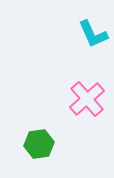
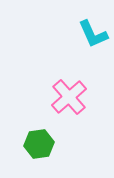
pink cross: moved 18 px left, 2 px up
